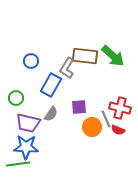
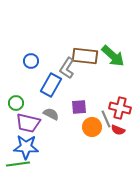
green circle: moved 5 px down
gray semicircle: rotated 98 degrees counterclockwise
